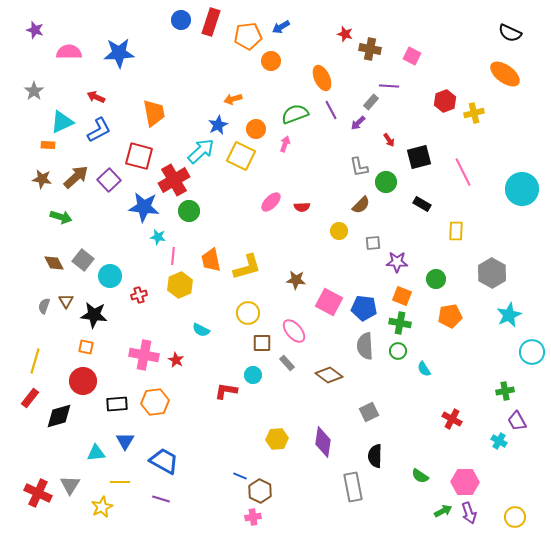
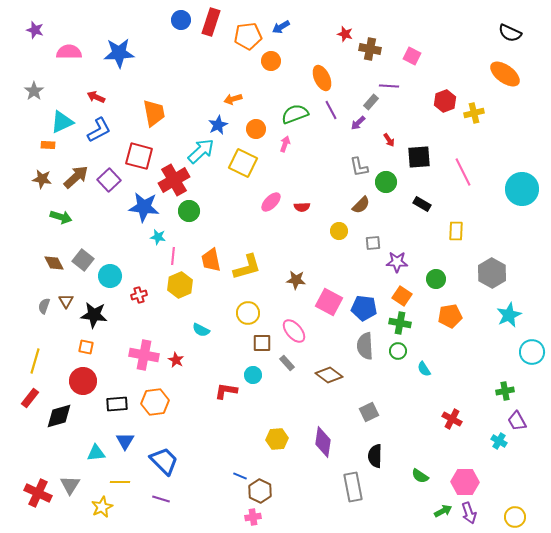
yellow square at (241, 156): moved 2 px right, 7 px down
black square at (419, 157): rotated 10 degrees clockwise
orange square at (402, 296): rotated 12 degrees clockwise
blue trapezoid at (164, 461): rotated 16 degrees clockwise
